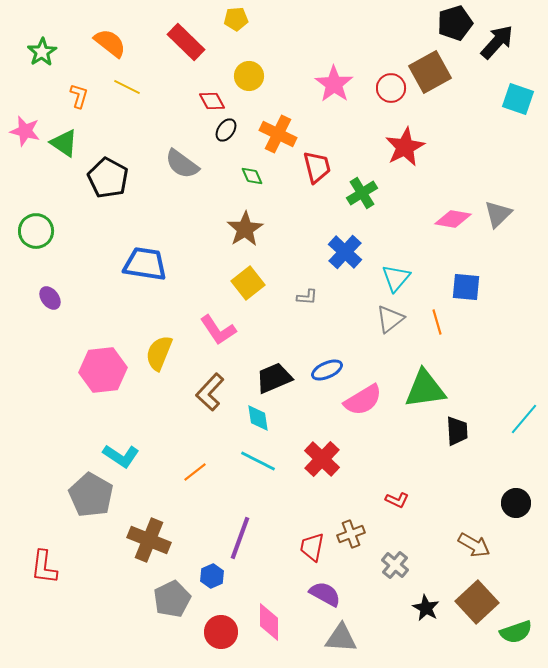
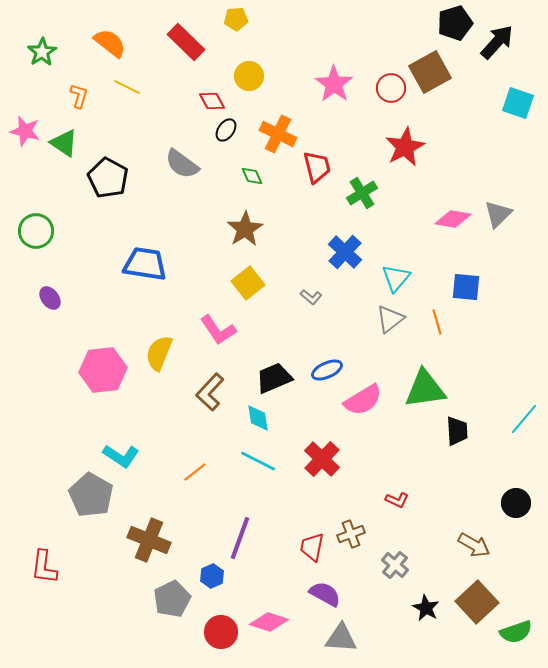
cyan square at (518, 99): moved 4 px down
gray L-shape at (307, 297): moved 4 px right; rotated 35 degrees clockwise
pink diamond at (269, 622): rotated 72 degrees counterclockwise
